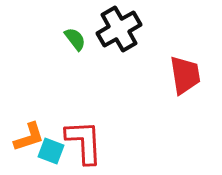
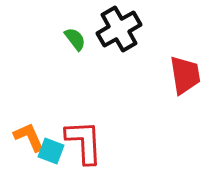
orange L-shape: rotated 96 degrees counterclockwise
